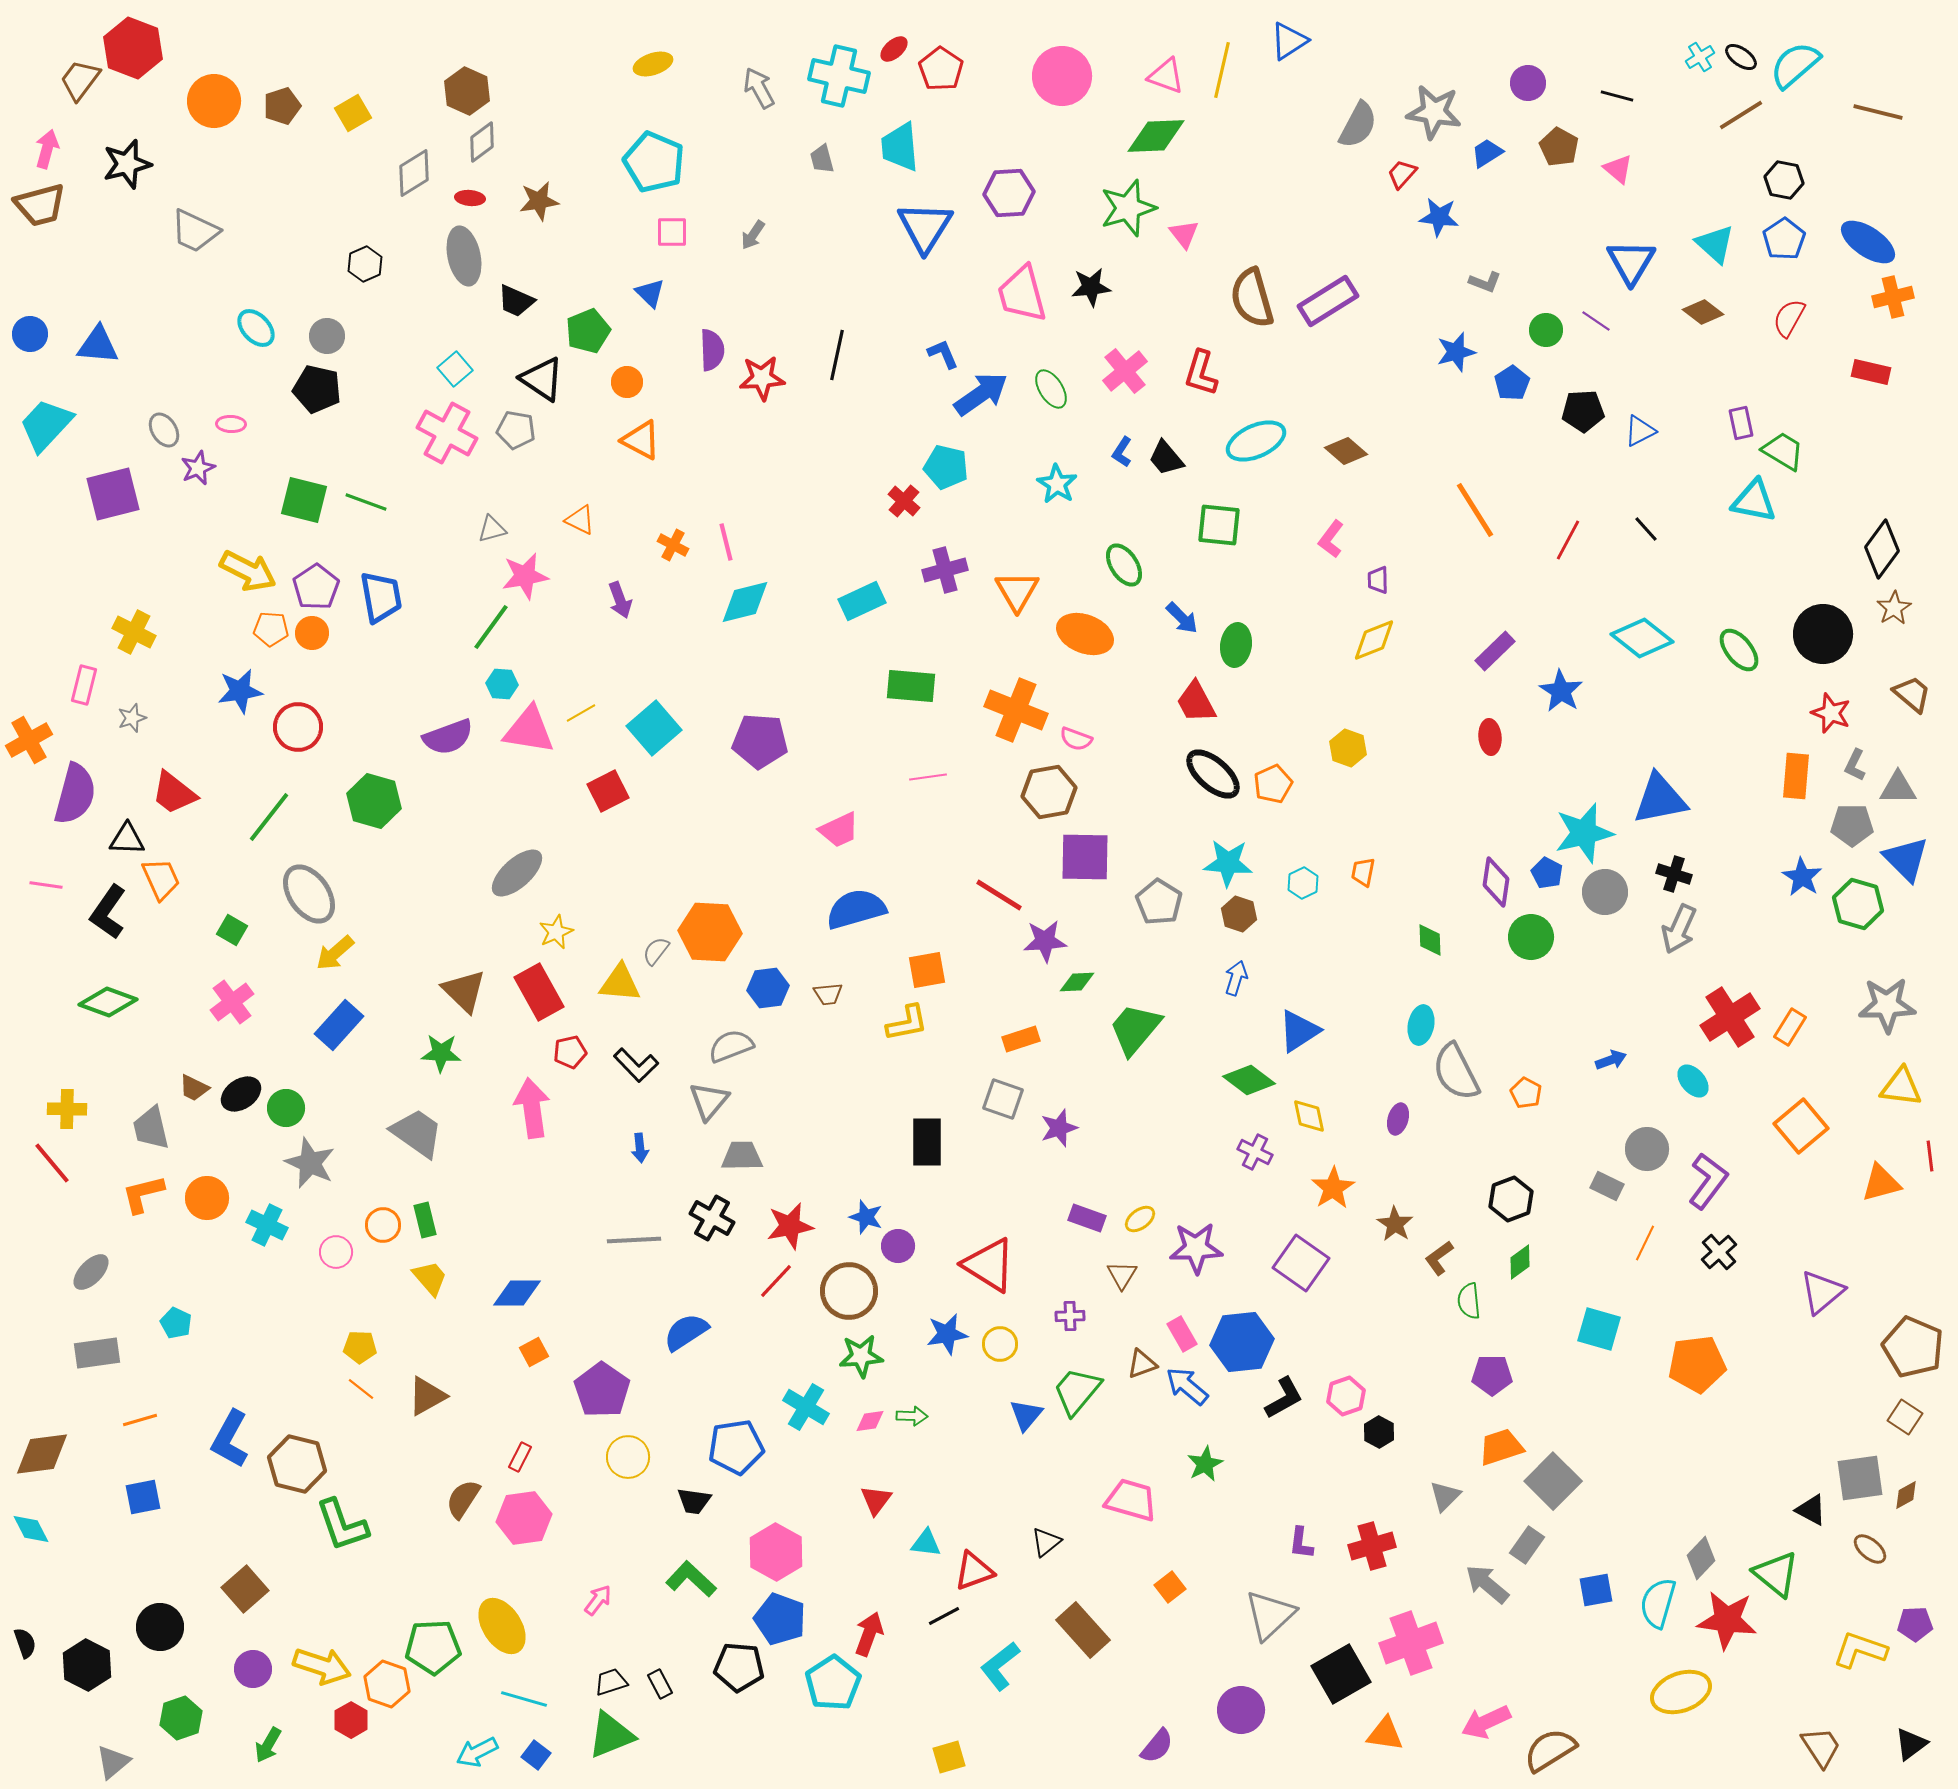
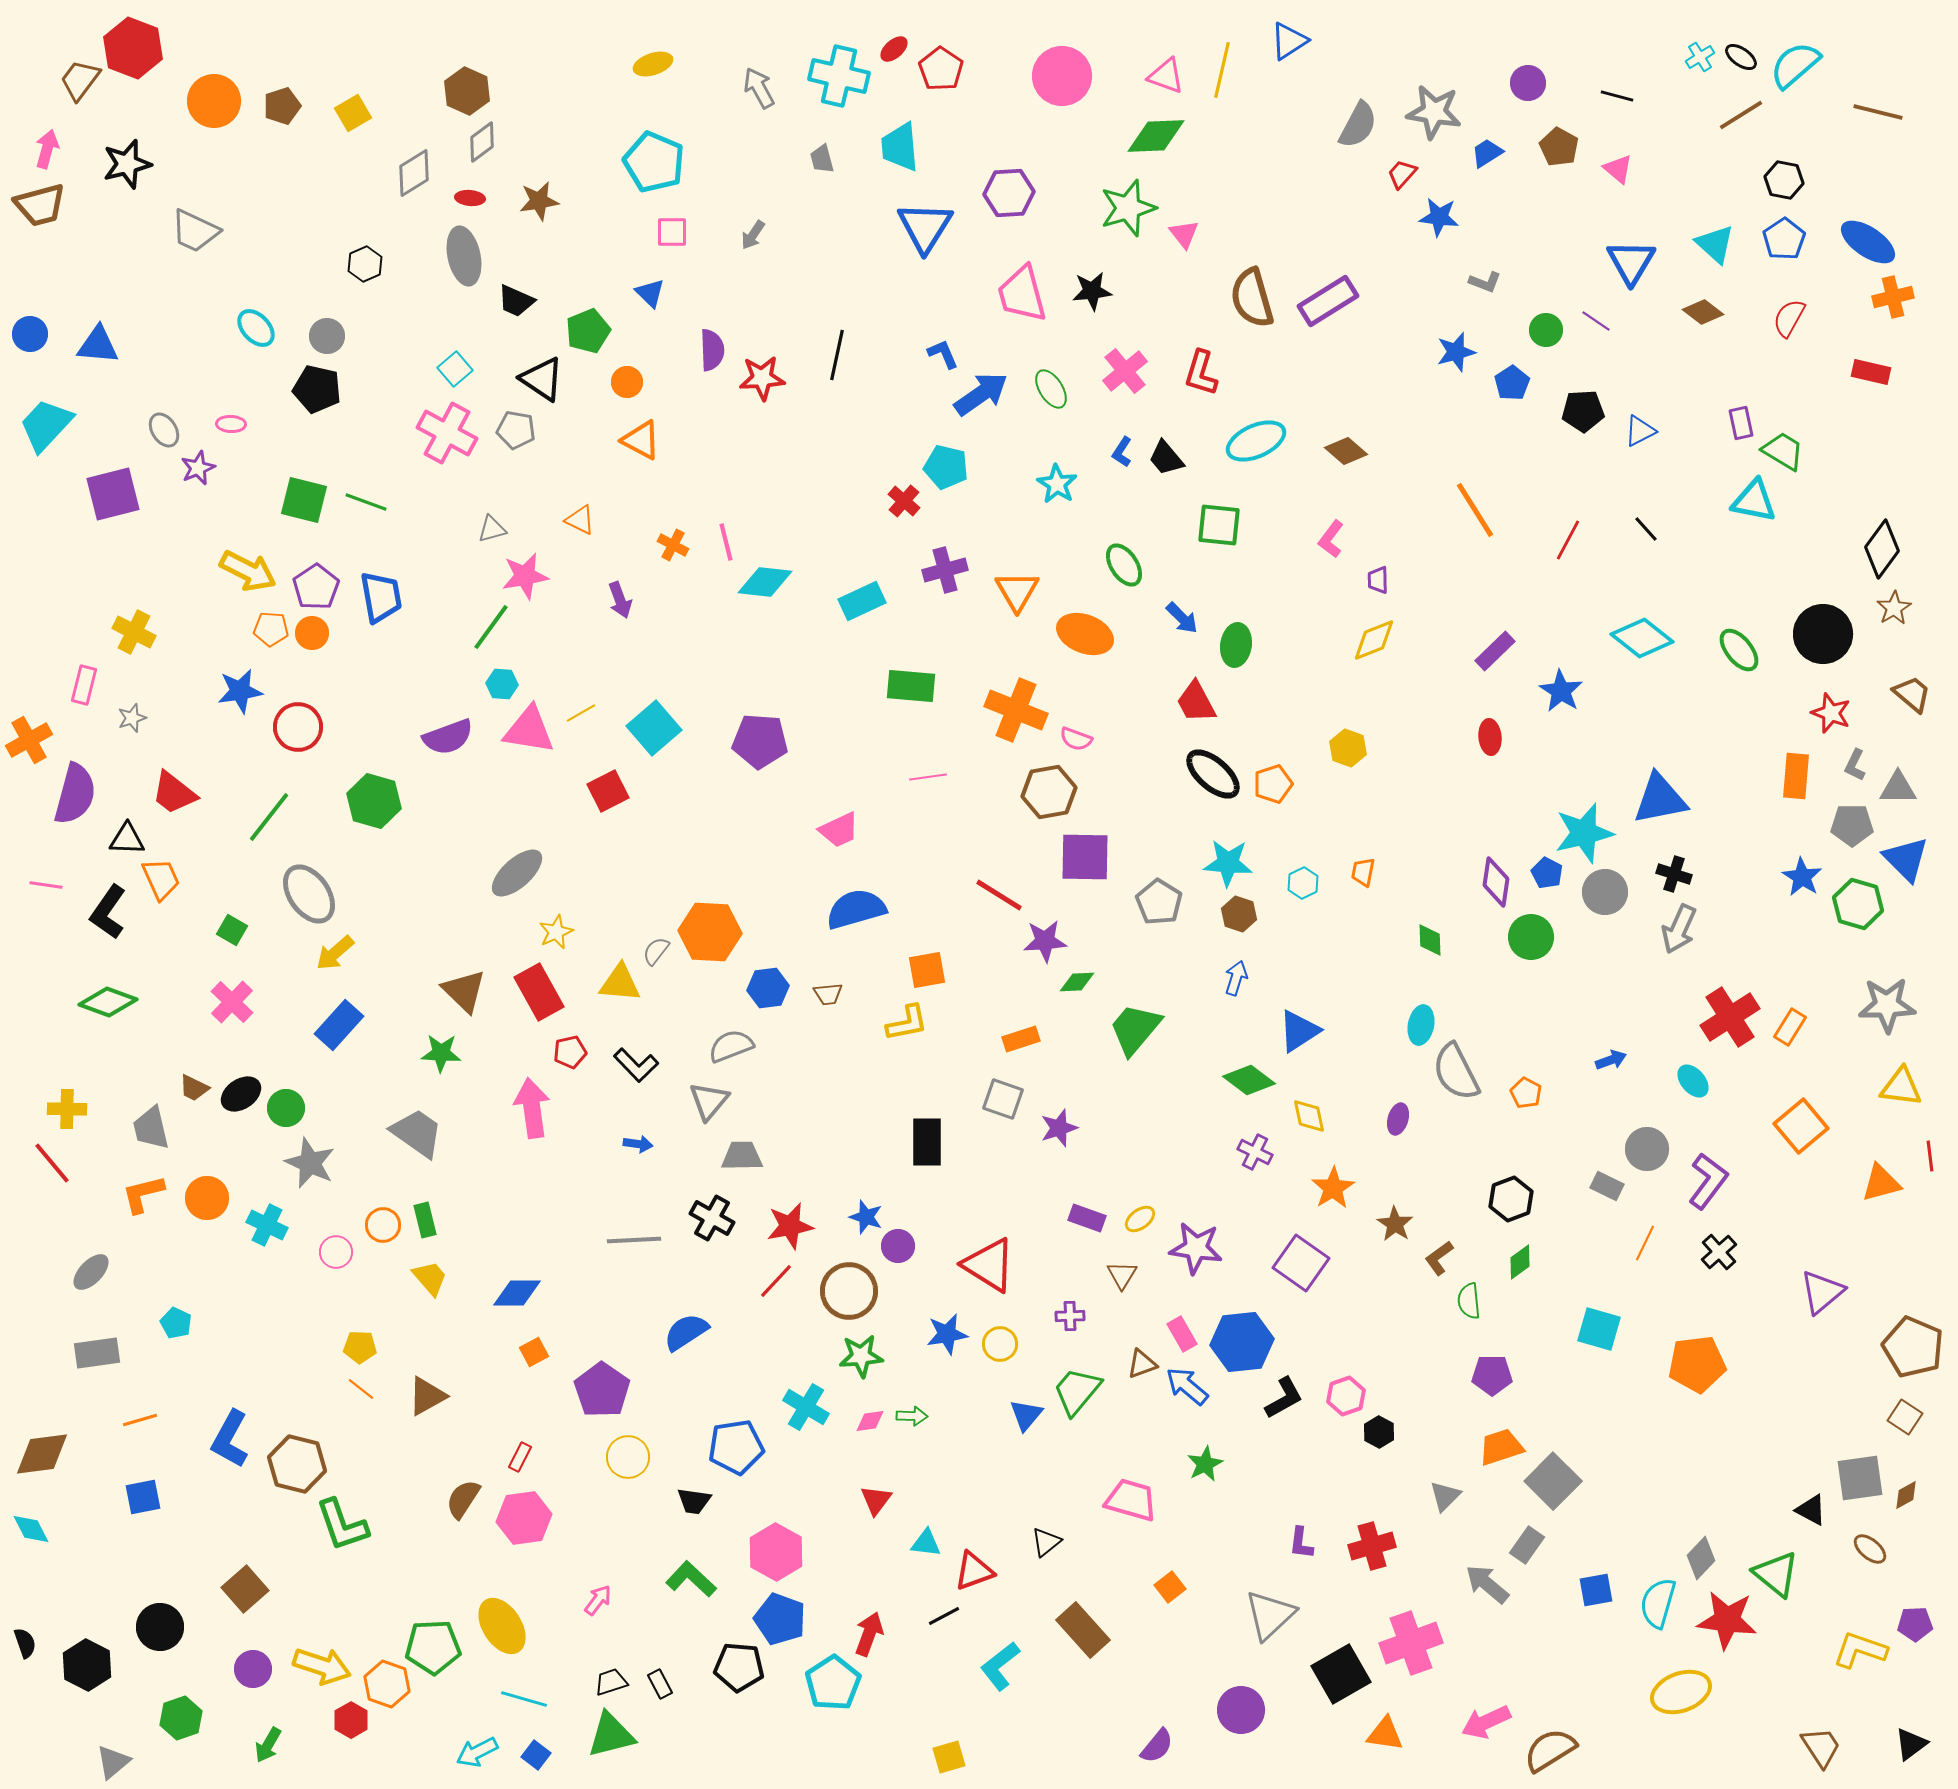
black star at (1091, 287): moved 1 px right, 4 px down
cyan diamond at (745, 602): moved 20 px right, 20 px up; rotated 20 degrees clockwise
orange pentagon at (1273, 784): rotated 6 degrees clockwise
pink cross at (232, 1002): rotated 9 degrees counterclockwise
blue arrow at (640, 1148): moved 2 px left, 4 px up; rotated 76 degrees counterclockwise
purple star at (1196, 1248): rotated 10 degrees clockwise
green triangle at (611, 1735): rotated 8 degrees clockwise
